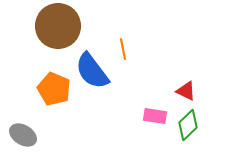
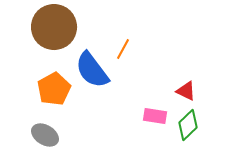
brown circle: moved 4 px left, 1 px down
orange line: rotated 40 degrees clockwise
blue semicircle: moved 1 px up
orange pentagon: rotated 20 degrees clockwise
gray ellipse: moved 22 px right
